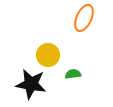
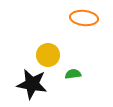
orange ellipse: rotated 72 degrees clockwise
black star: moved 1 px right
